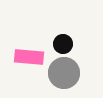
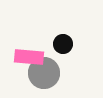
gray circle: moved 20 px left
